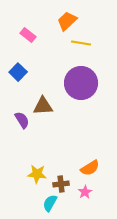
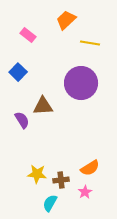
orange trapezoid: moved 1 px left, 1 px up
yellow line: moved 9 px right
brown cross: moved 4 px up
